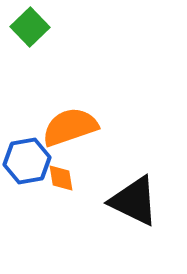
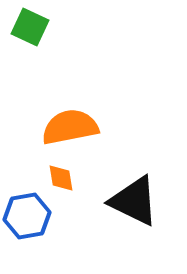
green square: rotated 21 degrees counterclockwise
orange semicircle: rotated 8 degrees clockwise
blue hexagon: moved 55 px down
